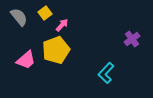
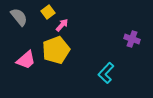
yellow square: moved 3 px right, 1 px up
purple cross: rotated 35 degrees counterclockwise
